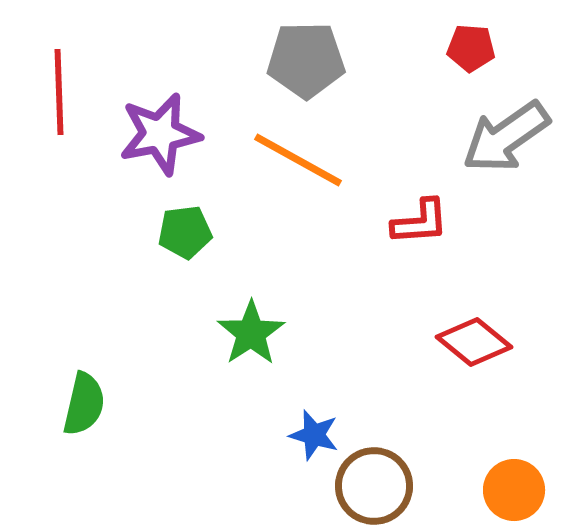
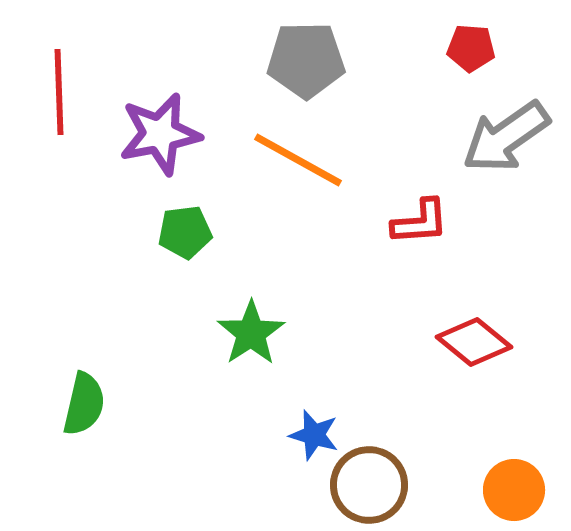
brown circle: moved 5 px left, 1 px up
